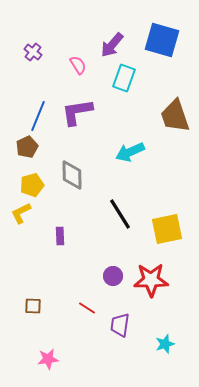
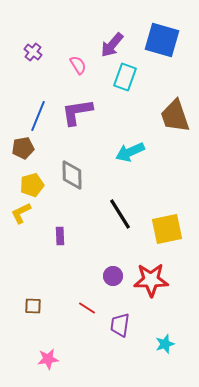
cyan rectangle: moved 1 px right, 1 px up
brown pentagon: moved 4 px left, 1 px down; rotated 15 degrees clockwise
